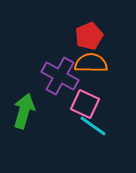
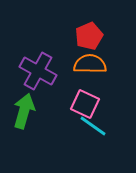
orange semicircle: moved 1 px left, 1 px down
purple cross: moved 22 px left, 5 px up
